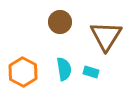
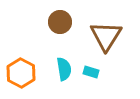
orange hexagon: moved 2 px left, 1 px down
